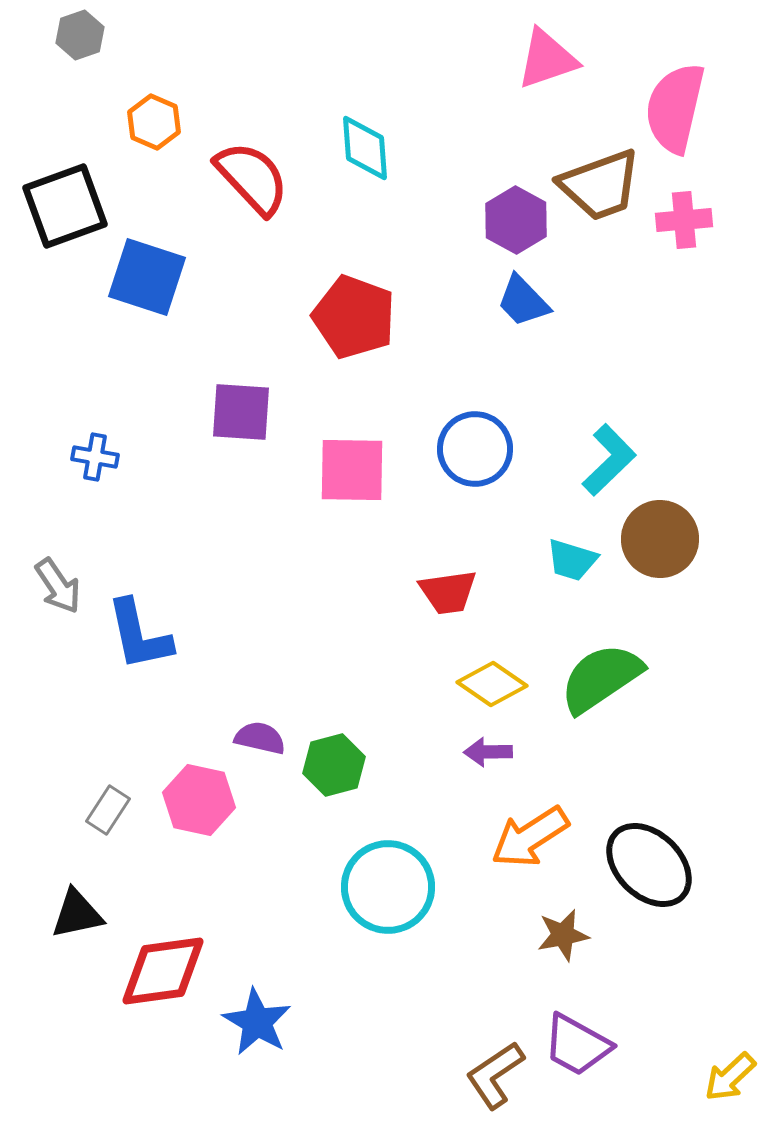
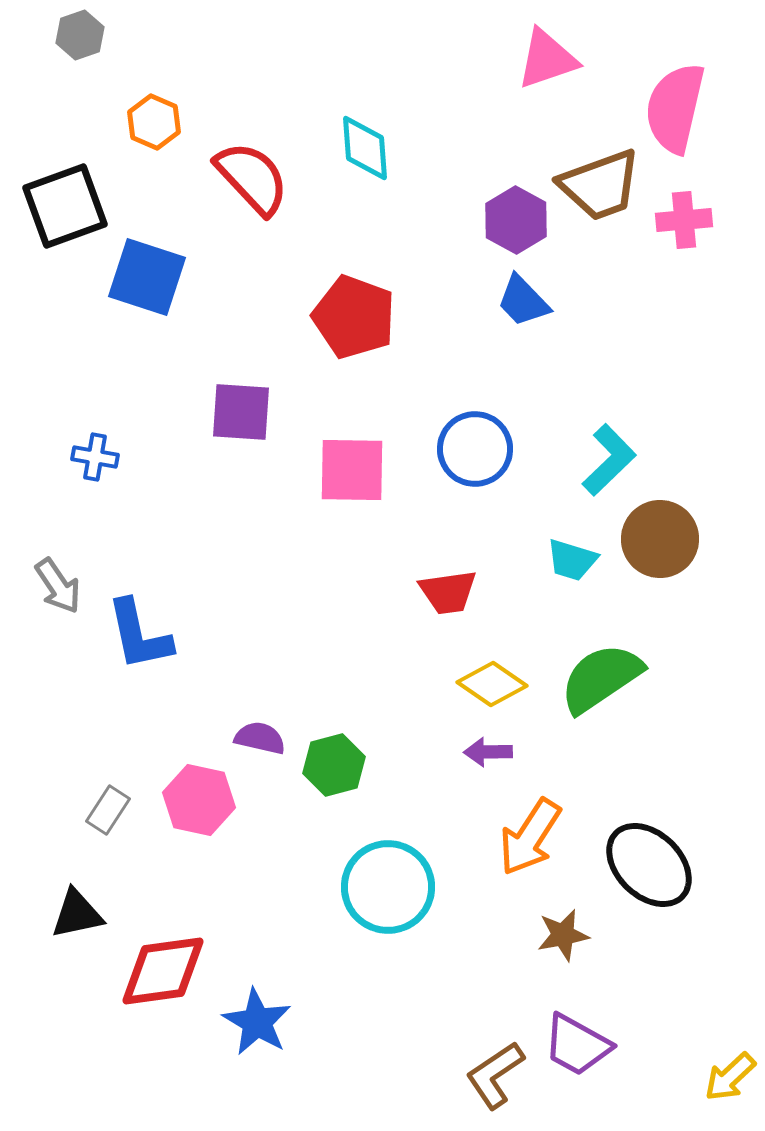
orange arrow: rotated 24 degrees counterclockwise
